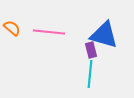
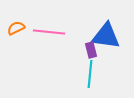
orange semicircle: moved 4 px right; rotated 66 degrees counterclockwise
blue triangle: moved 2 px right, 1 px down; rotated 8 degrees counterclockwise
